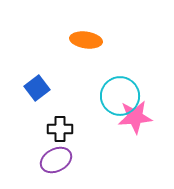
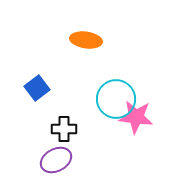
cyan circle: moved 4 px left, 3 px down
pink star: moved 1 px right; rotated 12 degrees clockwise
black cross: moved 4 px right
